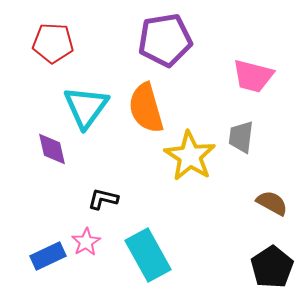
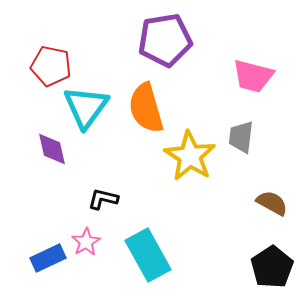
red pentagon: moved 2 px left, 23 px down; rotated 9 degrees clockwise
blue rectangle: moved 2 px down
